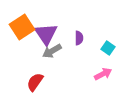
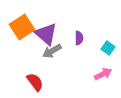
purple triangle: rotated 15 degrees counterclockwise
red semicircle: rotated 108 degrees clockwise
